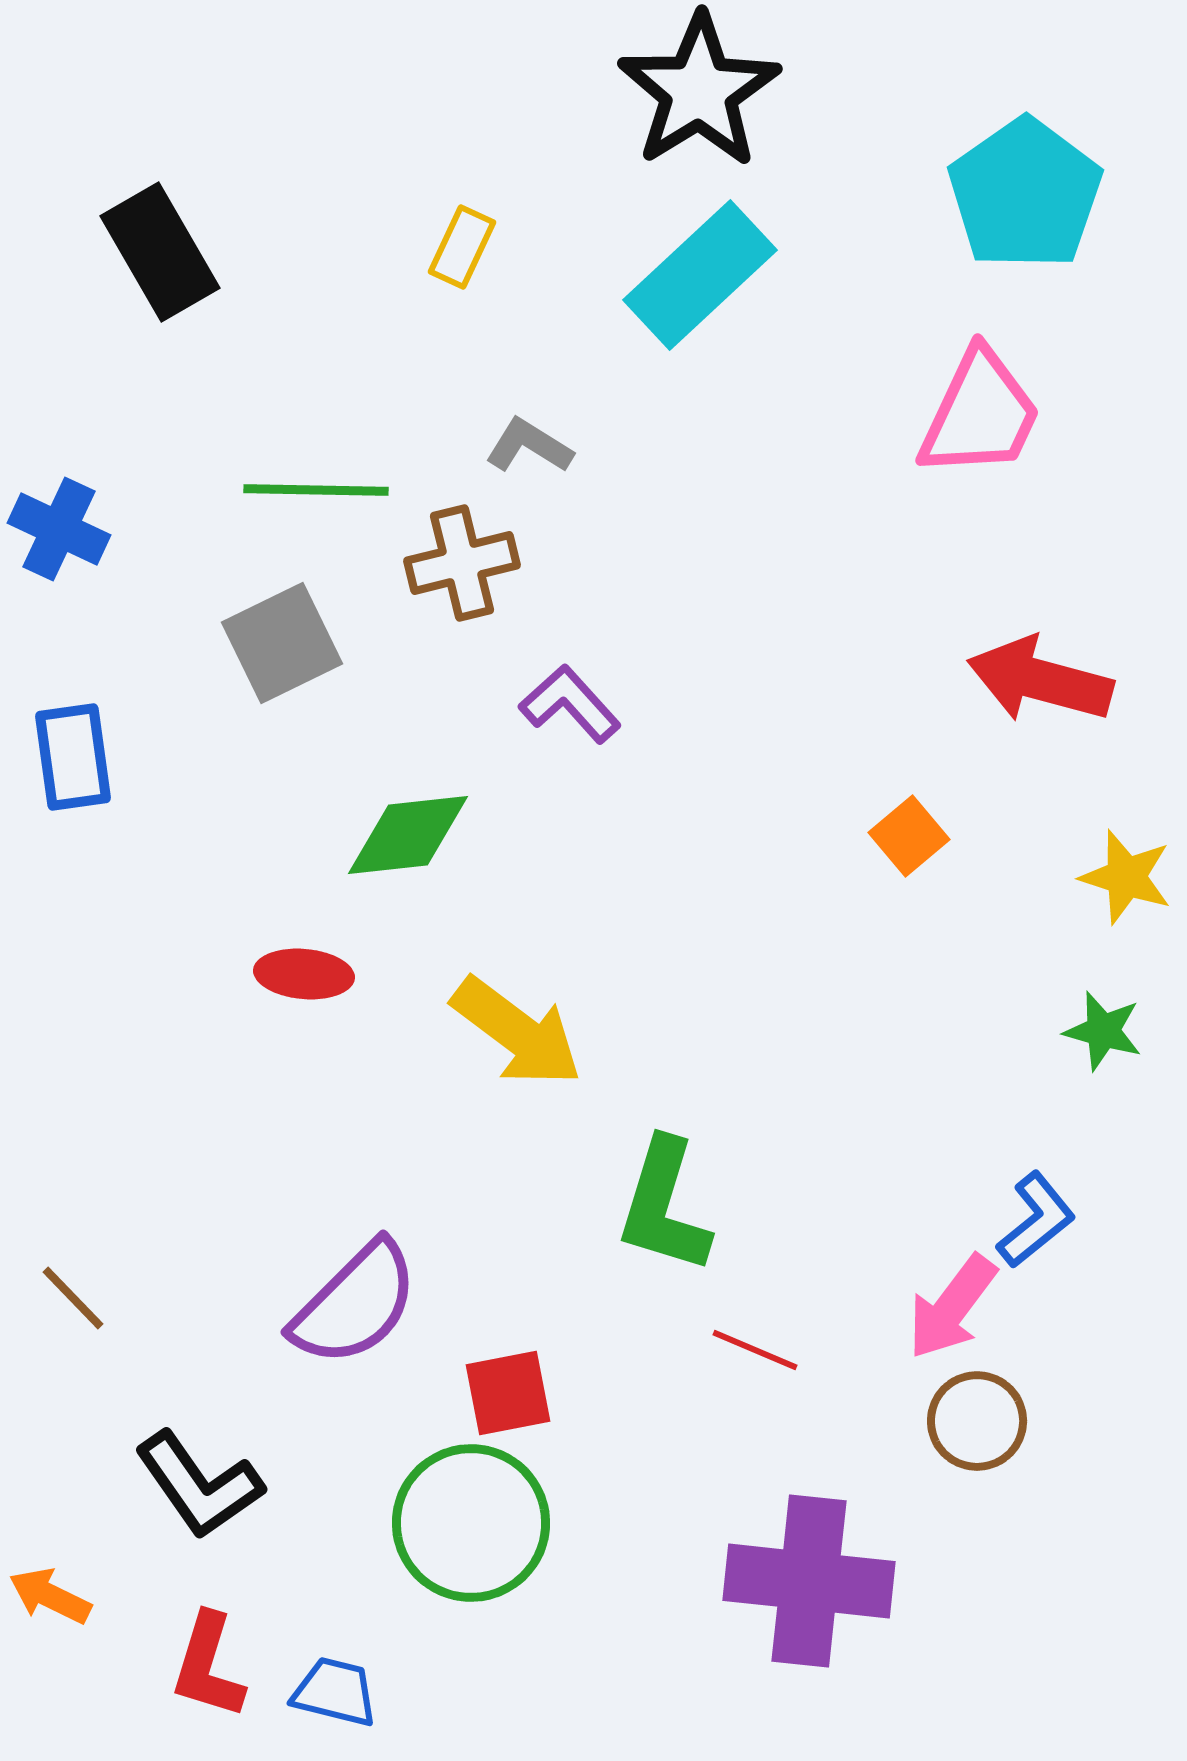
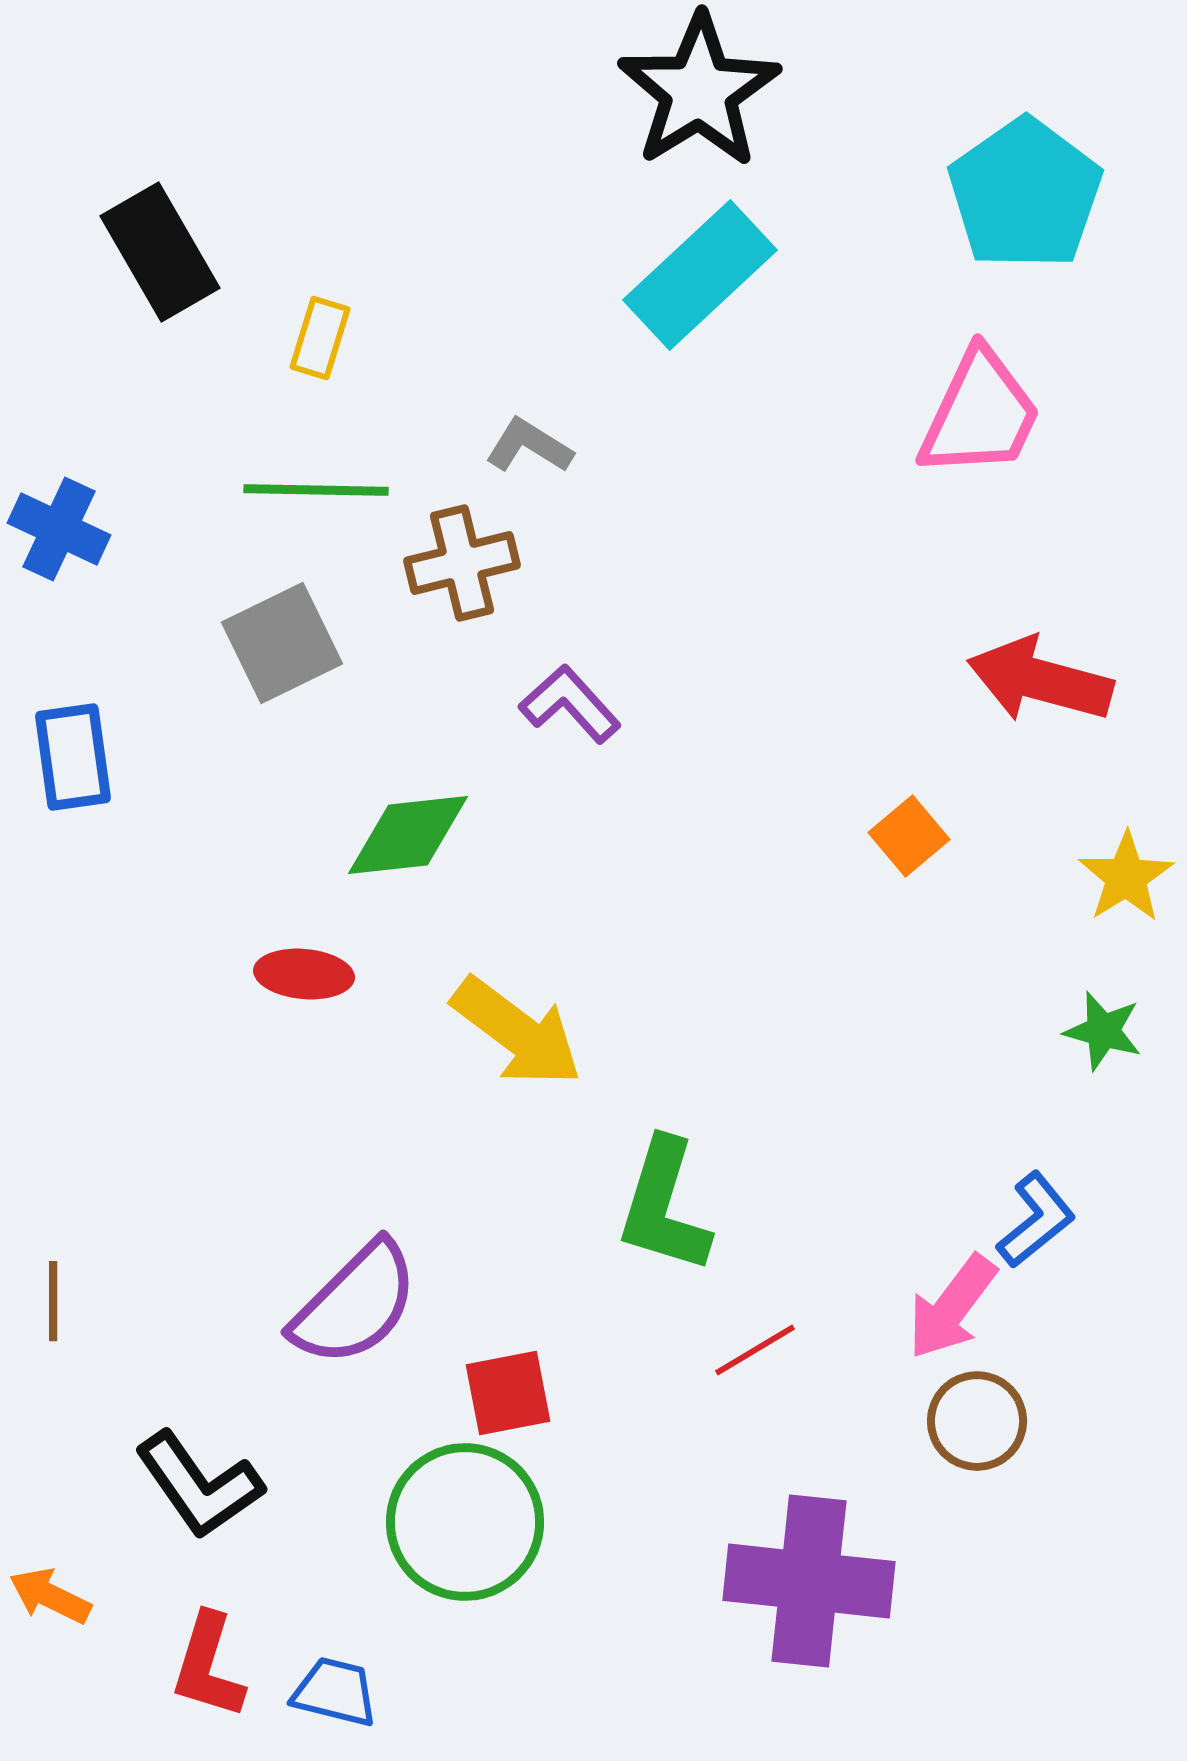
yellow rectangle: moved 142 px left, 91 px down; rotated 8 degrees counterclockwise
yellow star: rotated 22 degrees clockwise
brown line: moved 20 px left, 3 px down; rotated 44 degrees clockwise
red line: rotated 54 degrees counterclockwise
green circle: moved 6 px left, 1 px up
